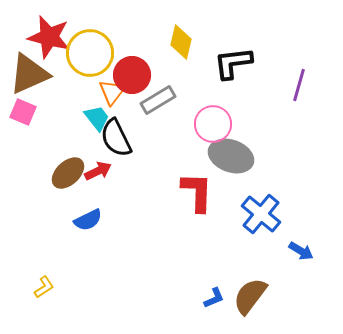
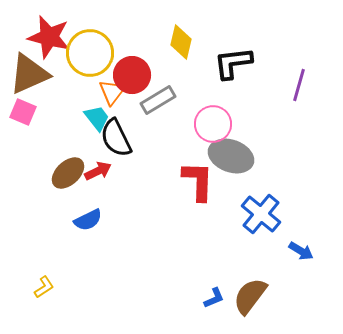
red L-shape: moved 1 px right, 11 px up
